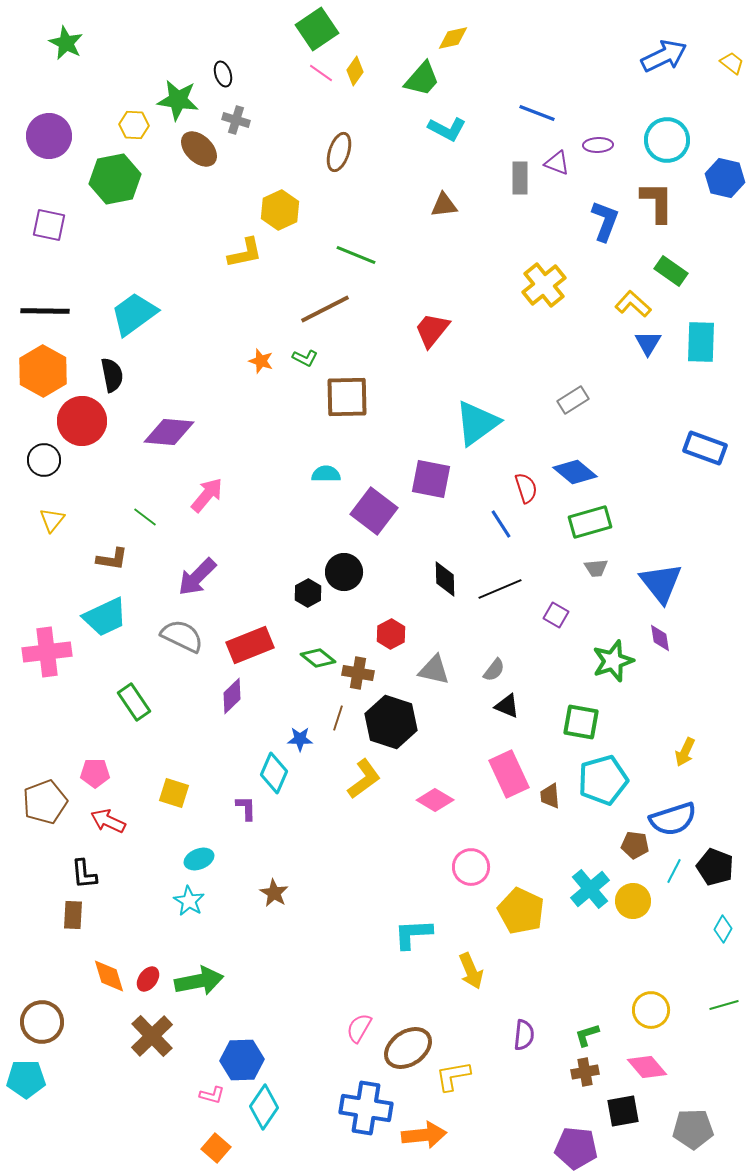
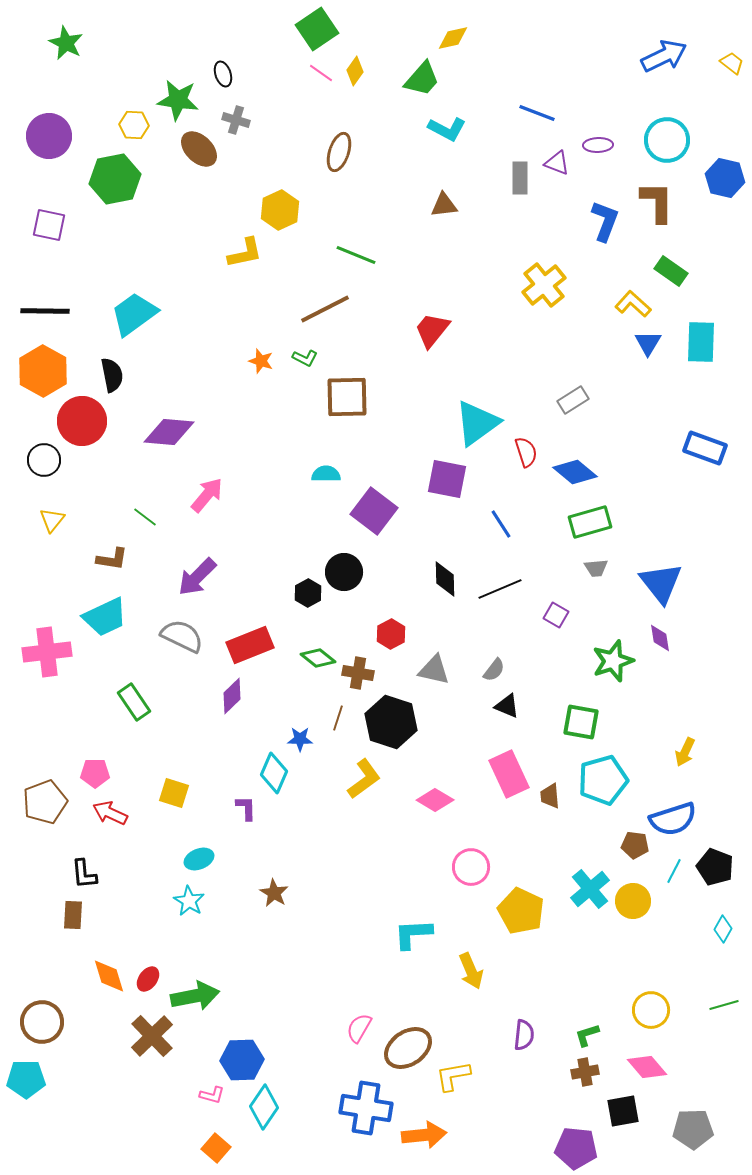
purple square at (431, 479): moved 16 px right
red semicircle at (526, 488): moved 36 px up
red arrow at (108, 821): moved 2 px right, 8 px up
green arrow at (199, 981): moved 4 px left, 15 px down
